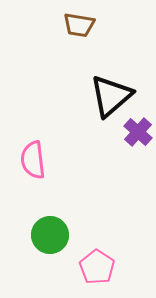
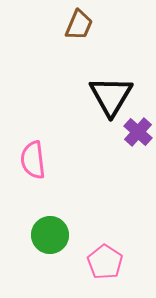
brown trapezoid: rotated 76 degrees counterclockwise
black triangle: rotated 18 degrees counterclockwise
pink pentagon: moved 8 px right, 5 px up
